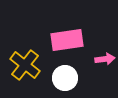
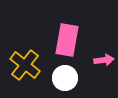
pink rectangle: rotated 72 degrees counterclockwise
pink arrow: moved 1 px left, 1 px down
